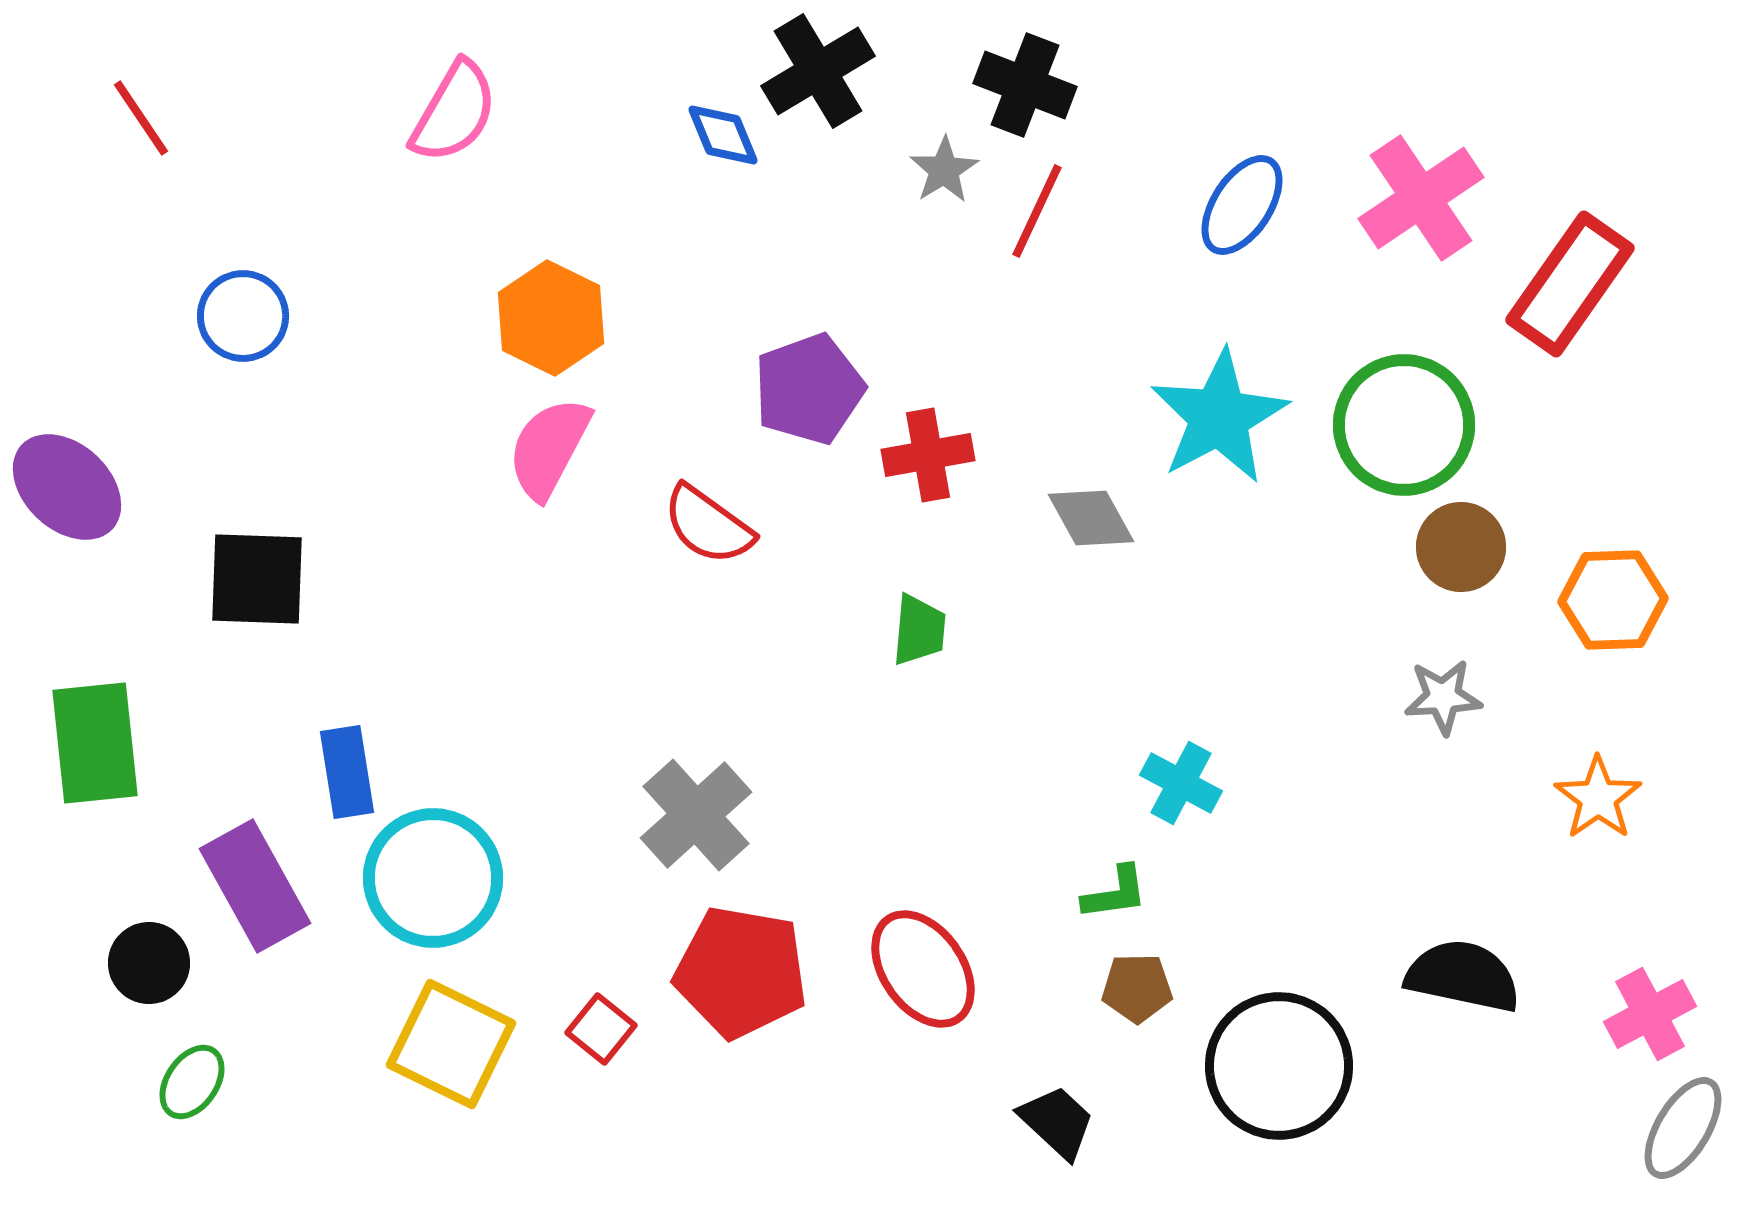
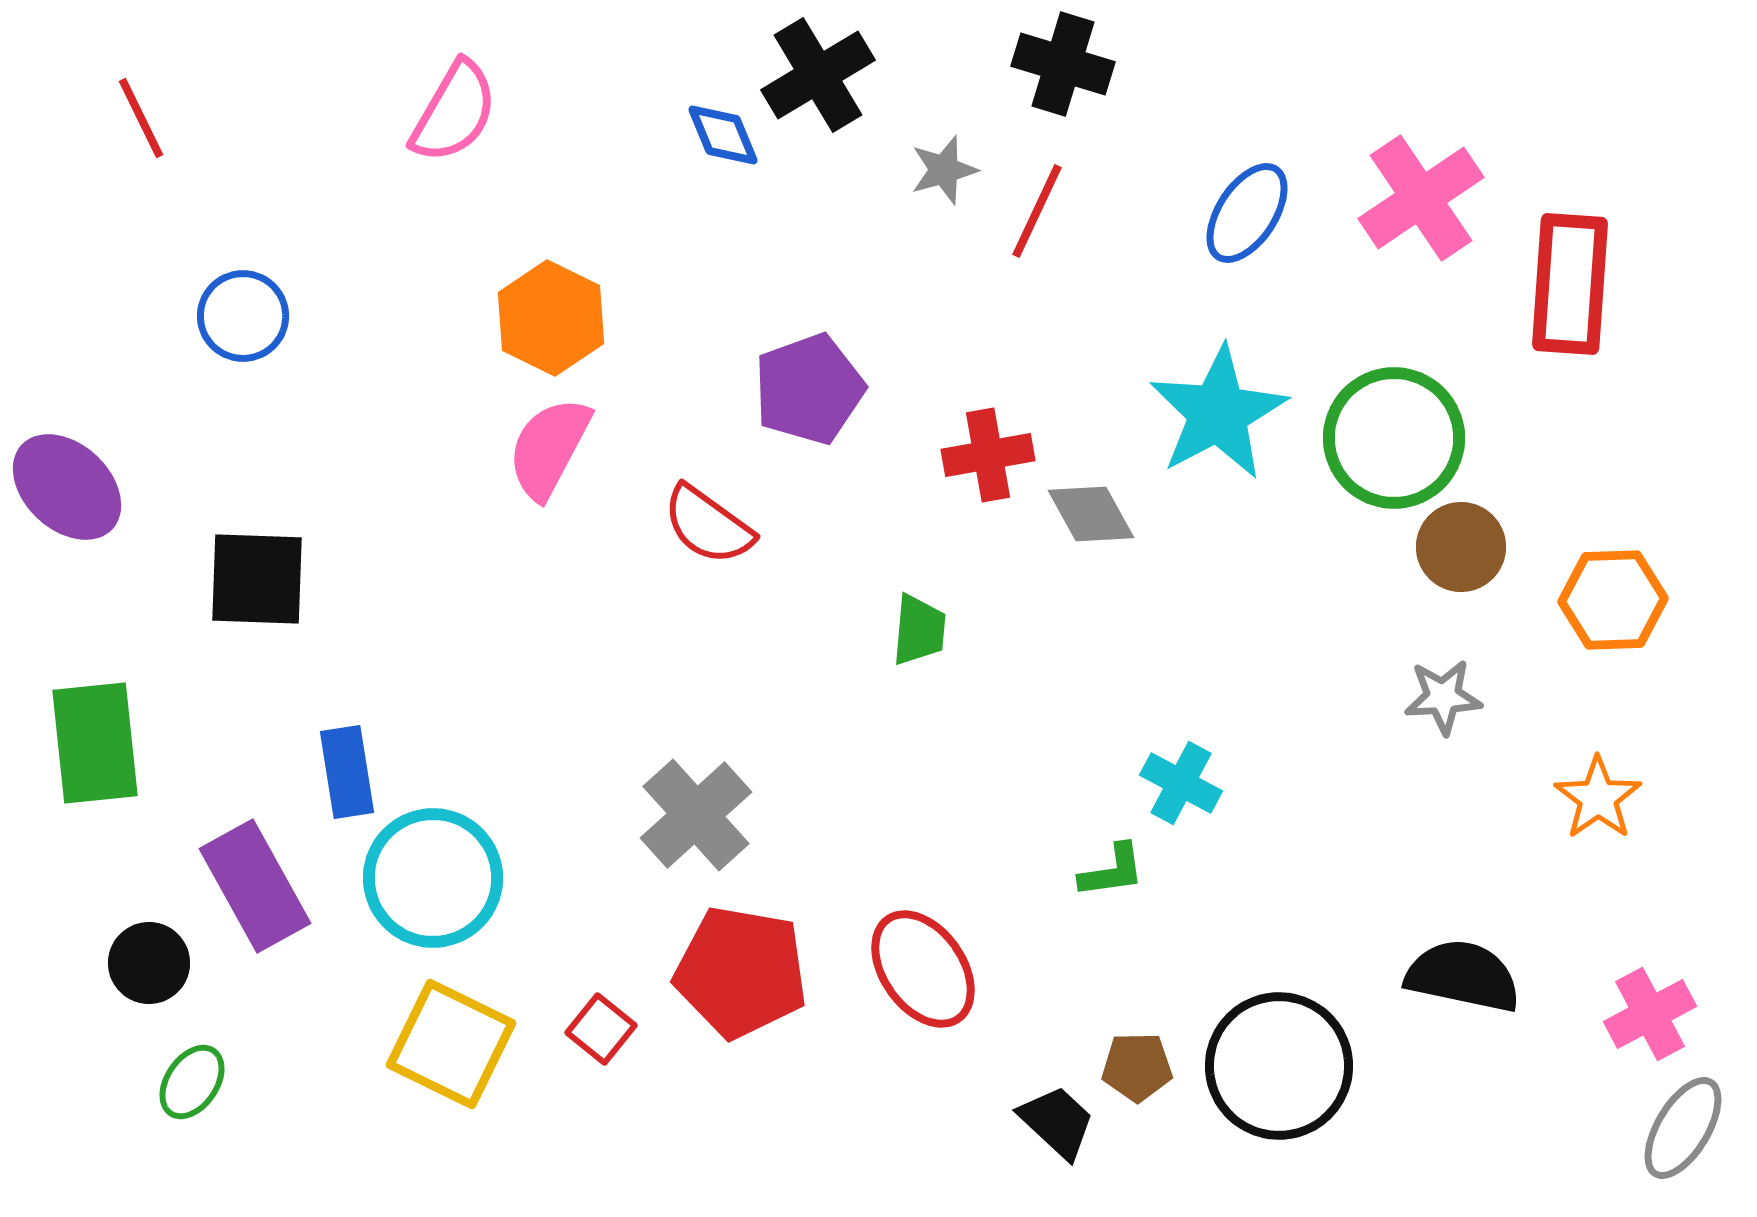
black cross at (818, 71): moved 4 px down
black cross at (1025, 85): moved 38 px right, 21 px up; rotated 4 degrees counterclockwise
red line at (141, 118): rotated 8 degrees clockwise
gray star at (944, 170): rotated 16 degrees clockwise
blue ellipse at (1242, 205): moved 5 px right, 8 px down
red rectangle at (1570, 284): rotated 31 degrees counterclockwise
cyan star at (1219, 417): moved 1 px left, 4 px up
green circle at (1404, 425): moved 10 px left, 13 px down
red cross at (928, 455): moved 60 px right
gray diamond at (1091, 518): moved 4 px up
green L-shape at (1115, 893): moved 3 px left, 22 px up
brown pentagon at (1137, 988): moved 79 px down
